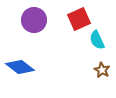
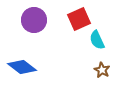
blue diamond: moved 2 px right
